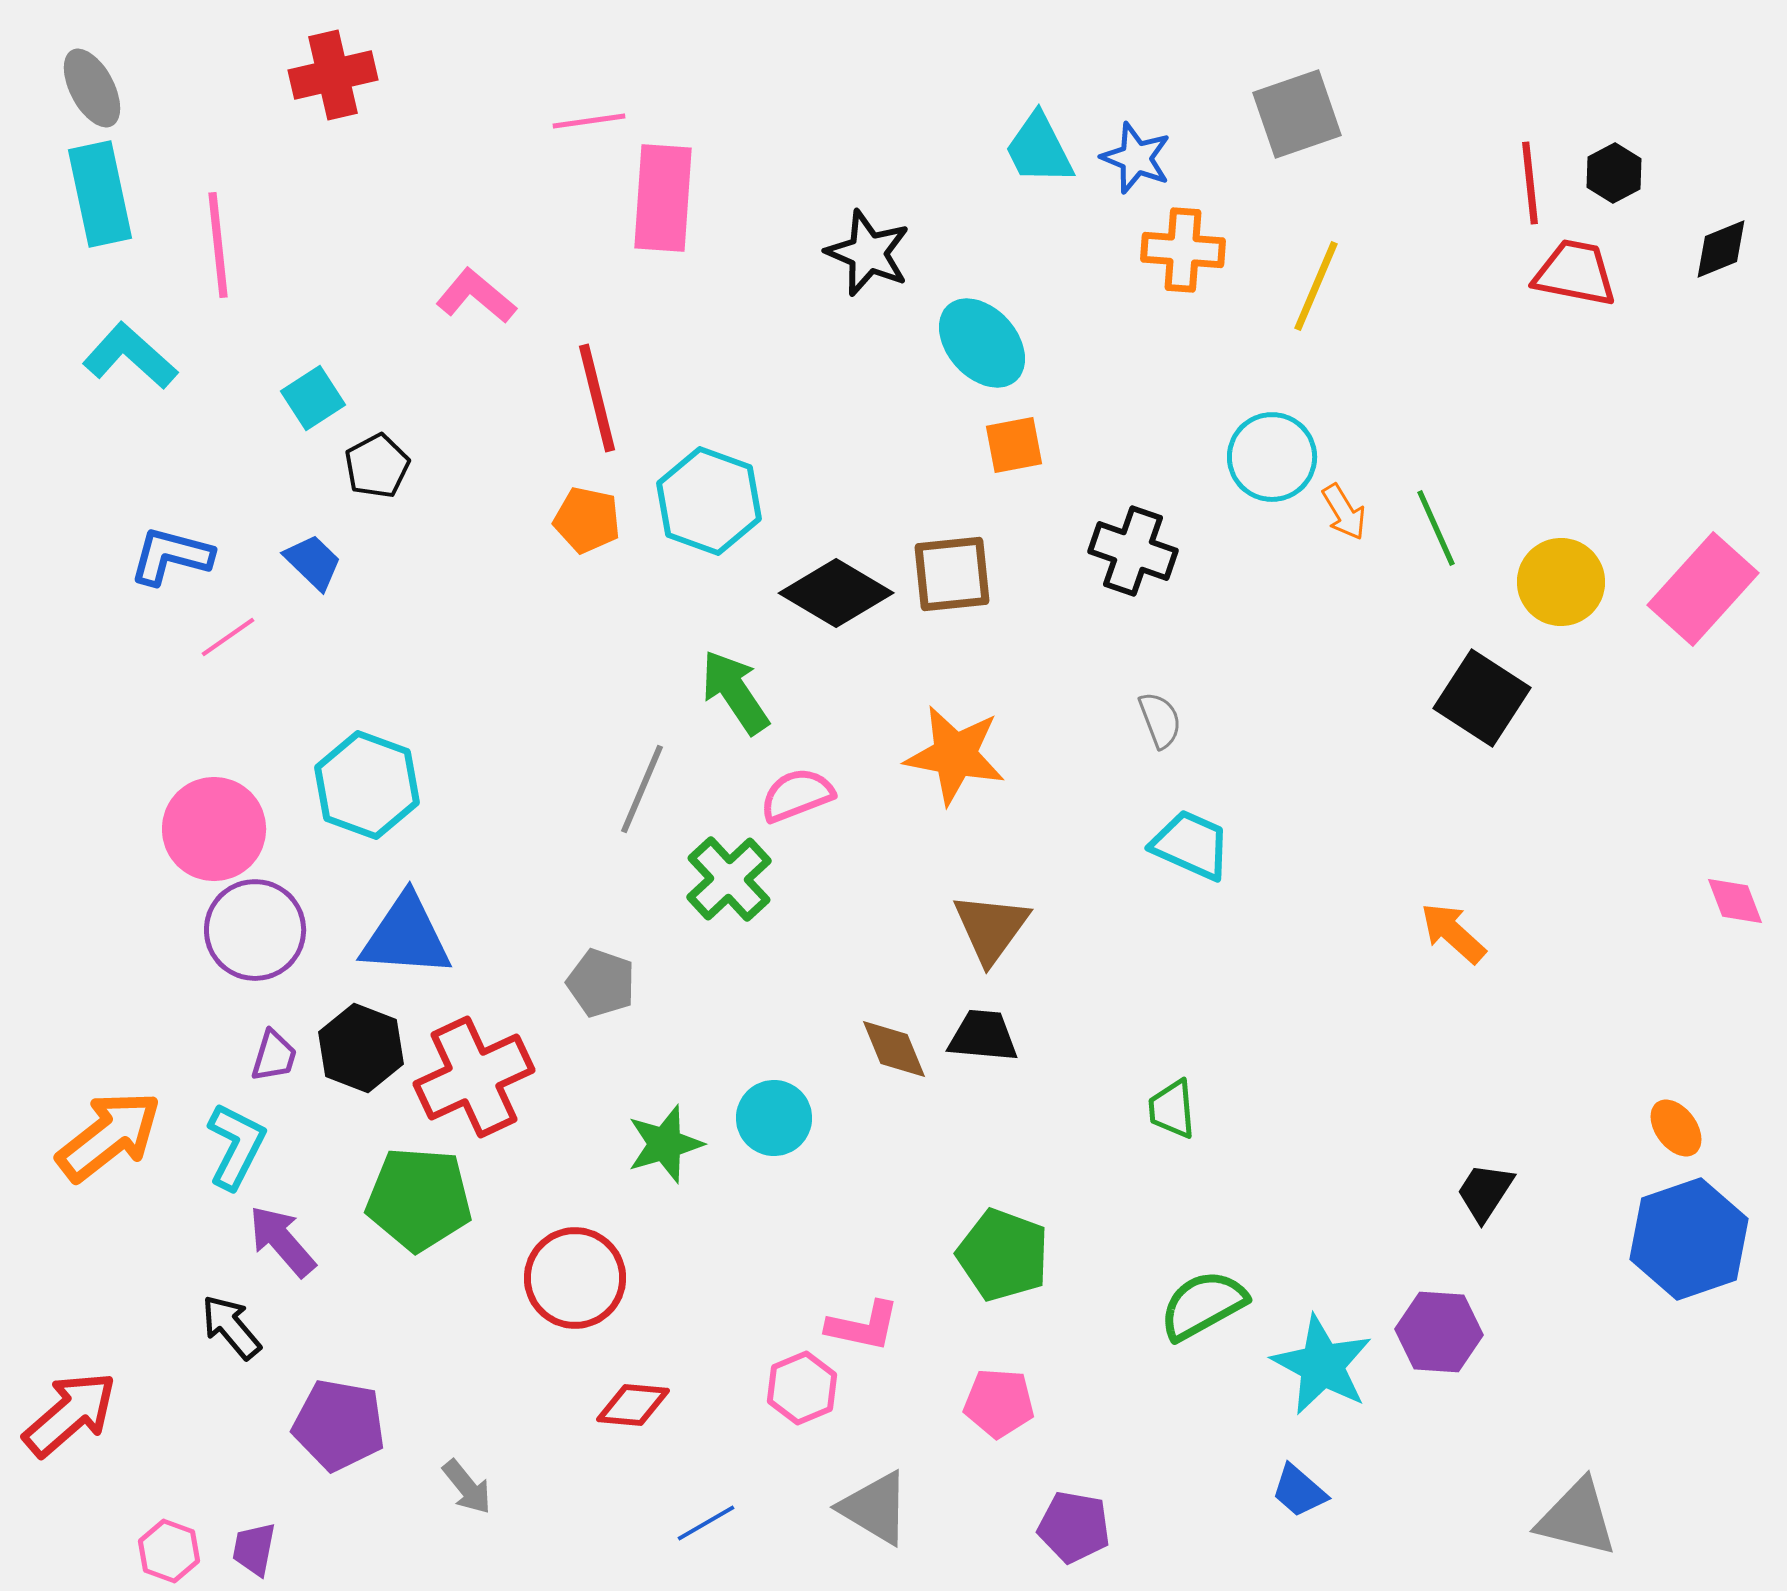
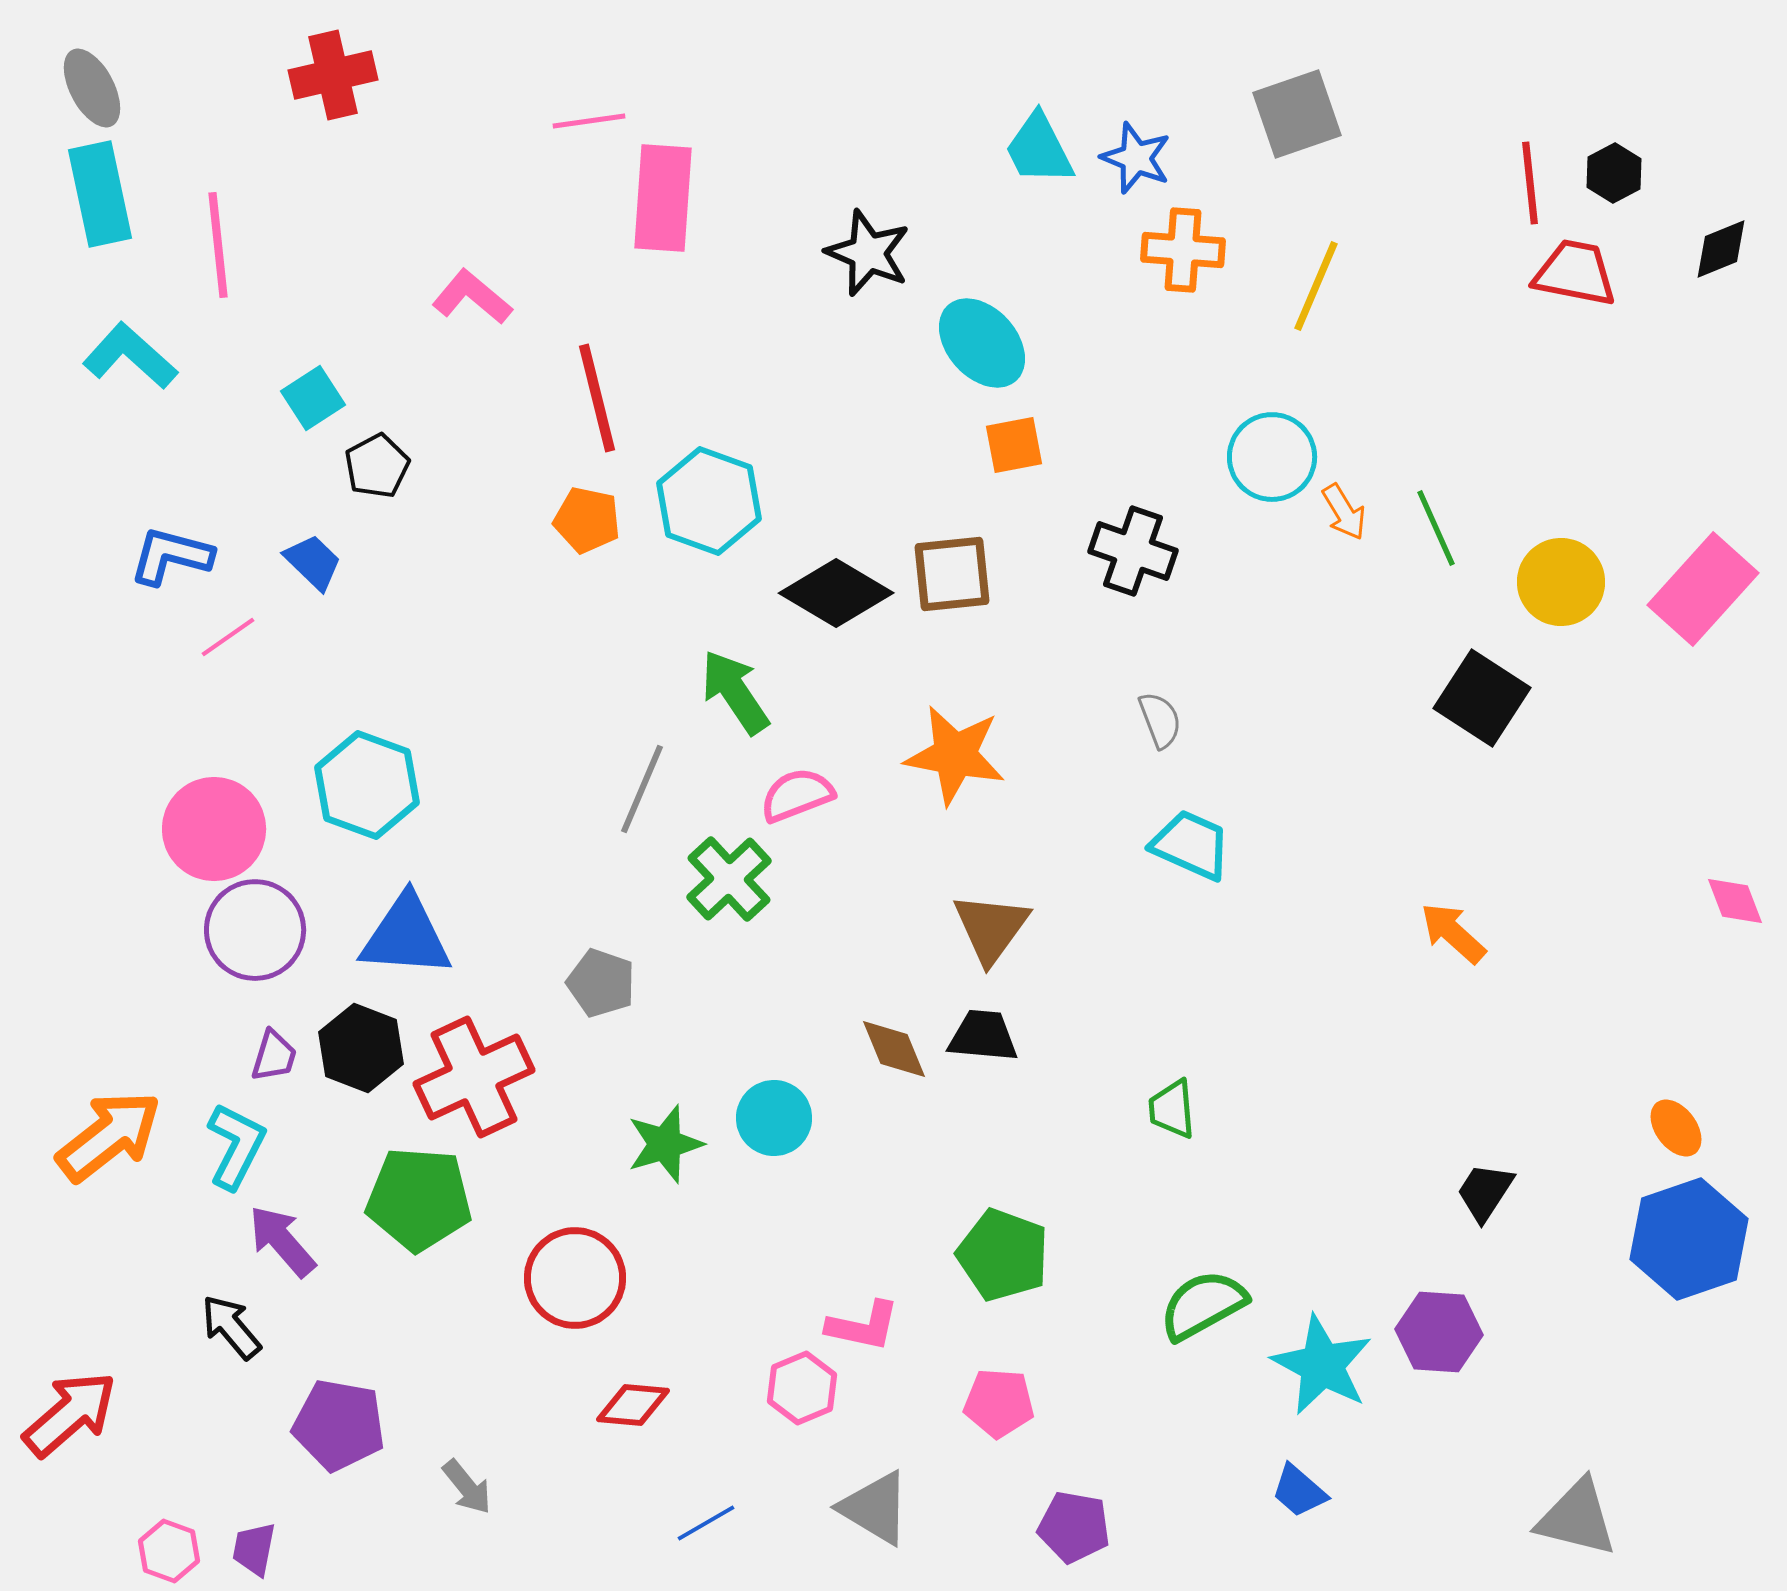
pink L-shape at (476, 296): moved 4 px left, 1 px down
